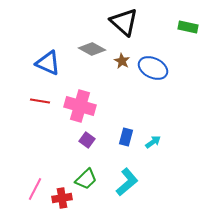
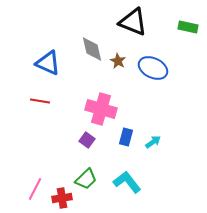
black triangle: moved 9 px right; rotated 20 degrees counterclockwise
gray diamond: rotated 48 degrees clockwise
brown star: moved 4 px left
pink cross: moved 21 px right, 3 px down
cyan L-shape: rotated 88 degrees counterclockwise
